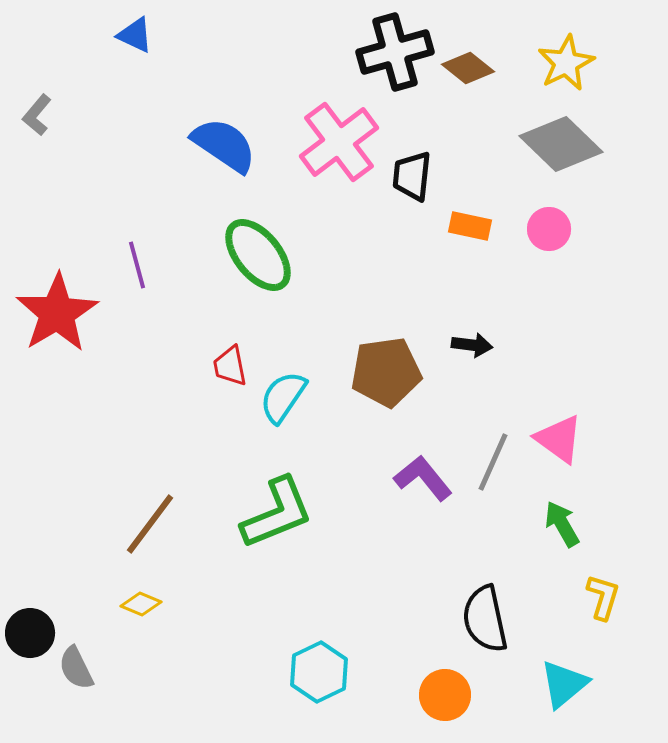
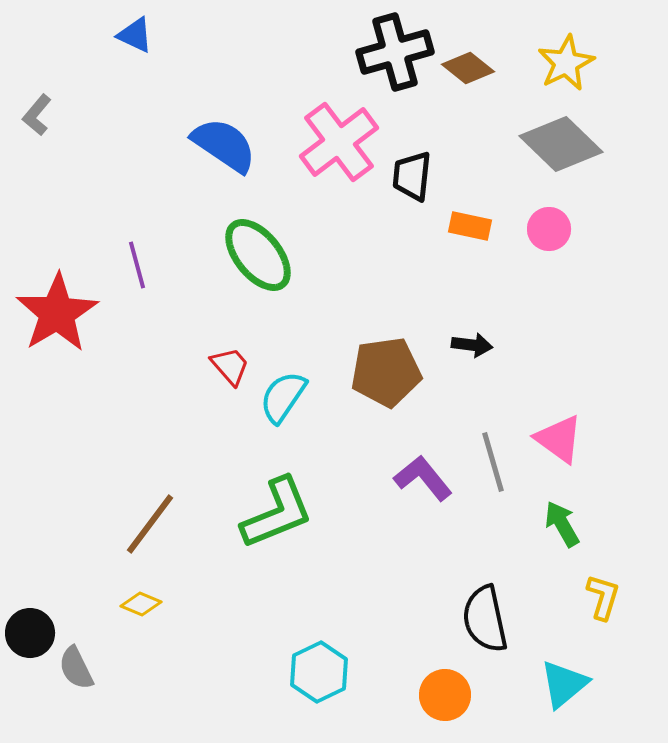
red trapezoid: rotated 150 degrees clockwise
gray line: rotated 40 degrees counterclockwise
